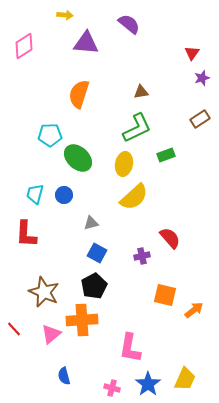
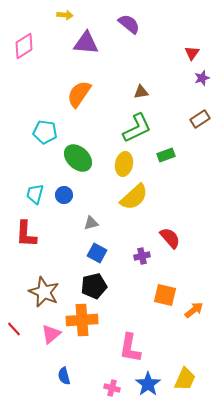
orange semicircle: rotated 16 degrees clockwise
cyan pentagon: moved 5 px left, 3 px up; rotated 10 degrees clockwise
black pentagon: rotated 15 degrees clockwise
